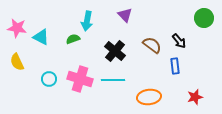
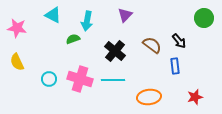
purple triangle: rotated 28 degrees clockwise
cyan triangle: moved 12 px right, 22 px up
